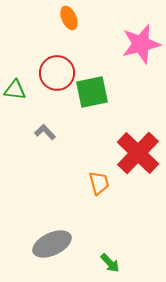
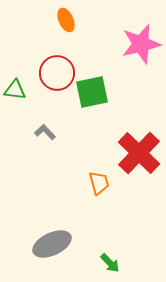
orange ellipse: moved 3 px left, 2 px down
red cross: moved 1 px right
